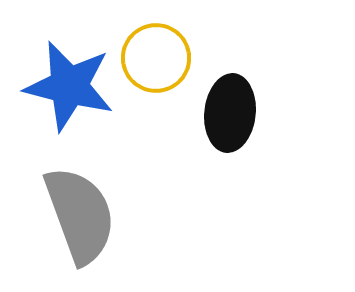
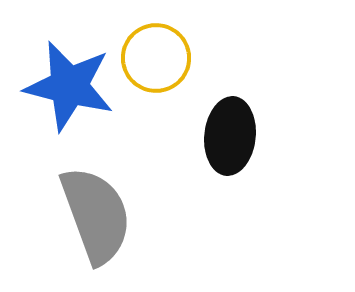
black ellipse: moved 23 px down
gray semicircle: moved 16 px right
